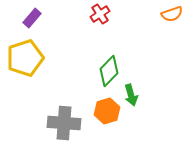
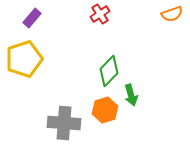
yellow pentagon: moved 1 px left, 1 px down
orange hexagon: moved 2 px left, 1 px up
